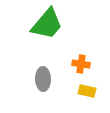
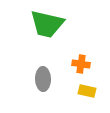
green trapezoid: rotated 63 degrees clockwise
